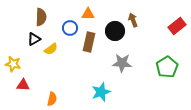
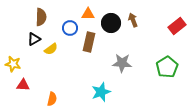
black circle: moved 4 px left, 8 px up
